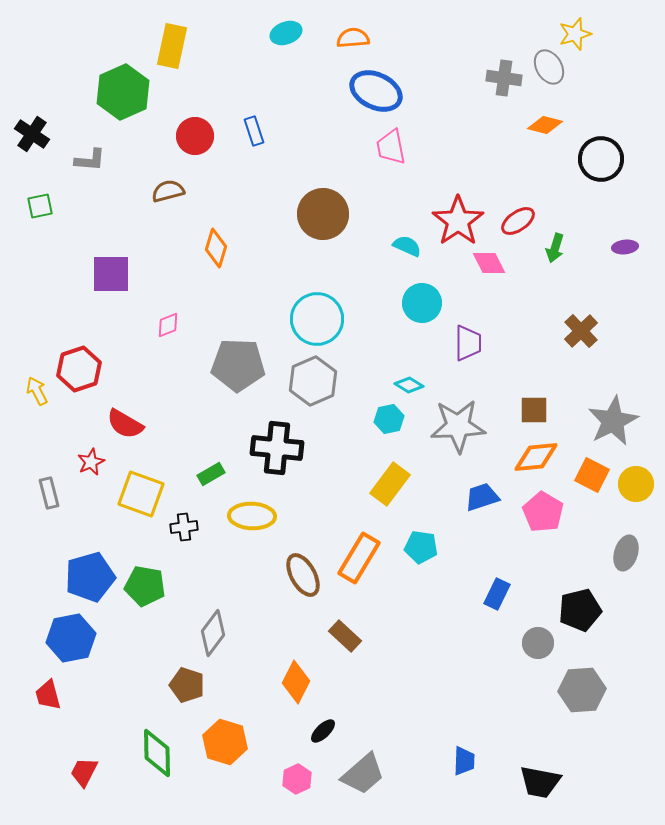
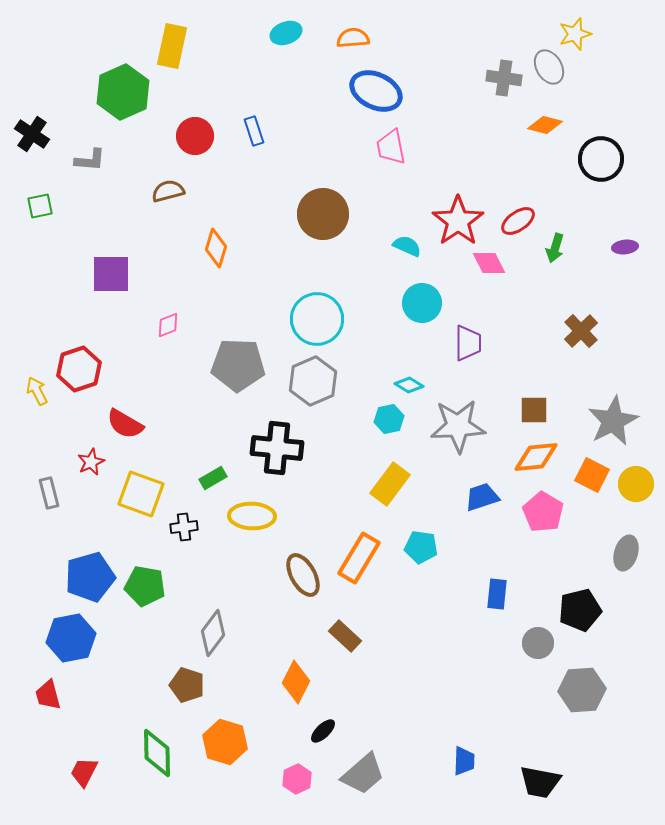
green rectangle at (211, 474): moved 2 px right, 4 px down
blue rectangle at (497, 594): rotated 20 degrees counterclockwise
